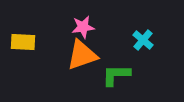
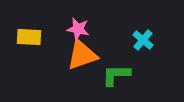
pink star: moved 5 px left, 2 px down; rotated 20 degrees clockwise
yellow rectangle: moved 6 px right, 5 px up
